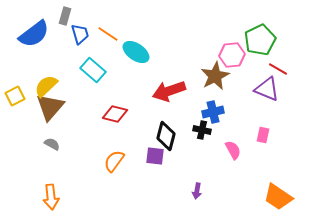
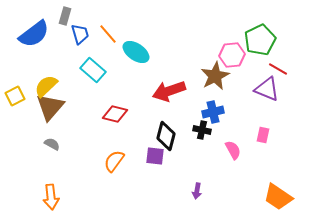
orange line: rotated 15 degrees clockwise
